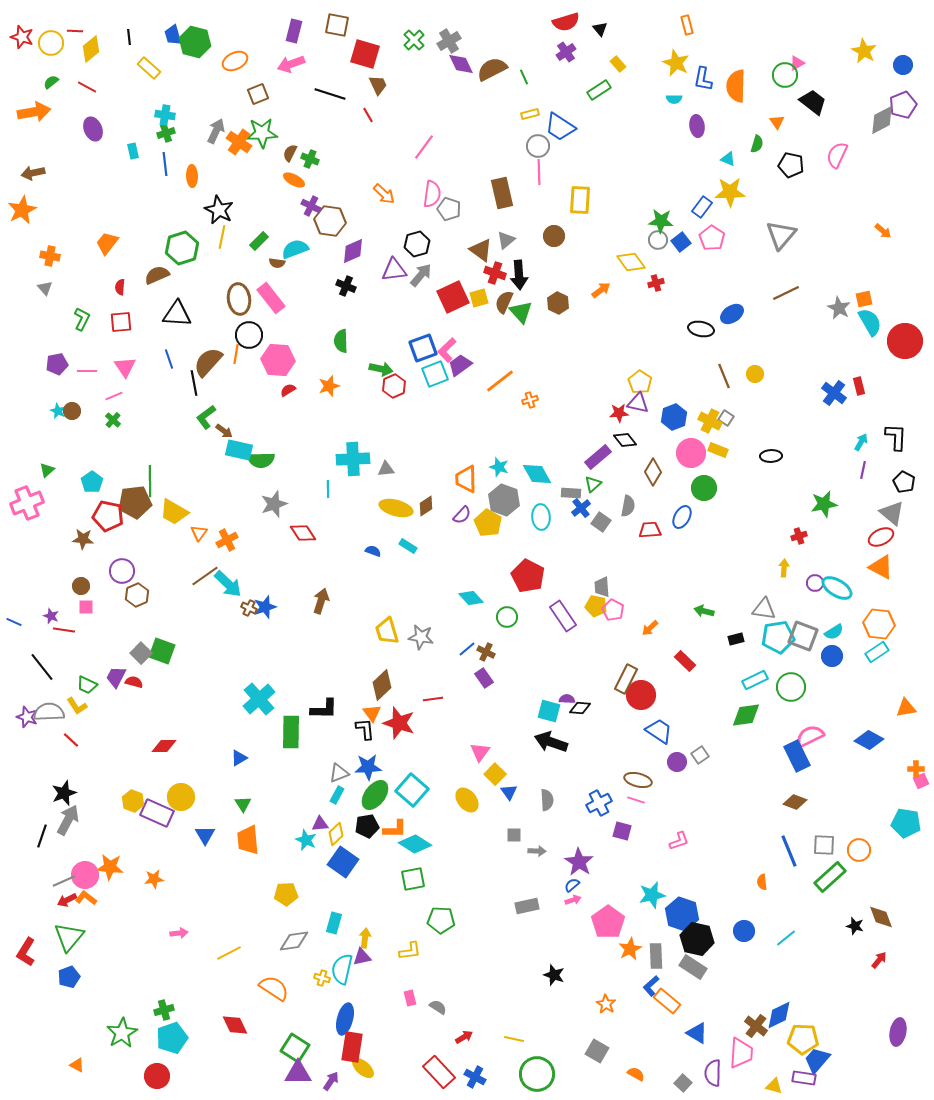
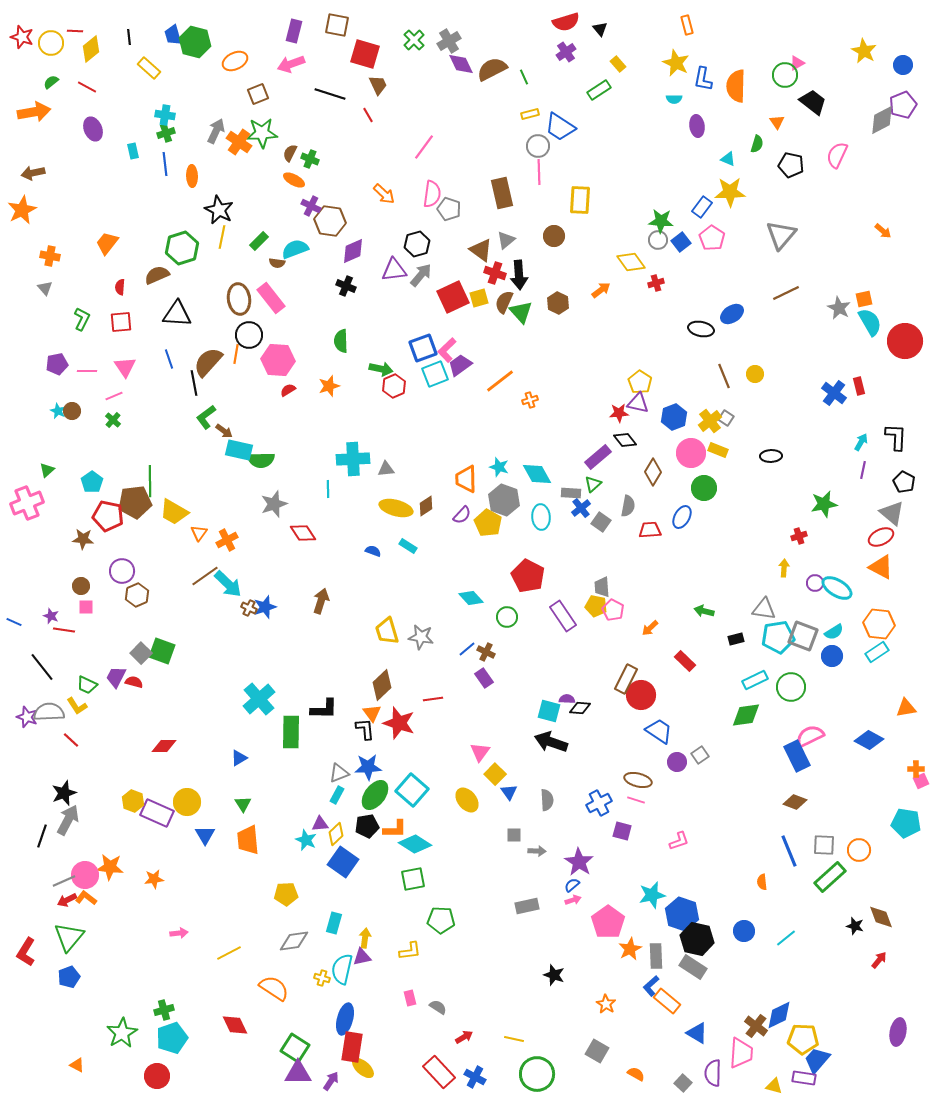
yellow cross at (710, 421): rotated 25 degrees clockwise
yellow circle at (181, 797): moved 6 px right, 5 px down
